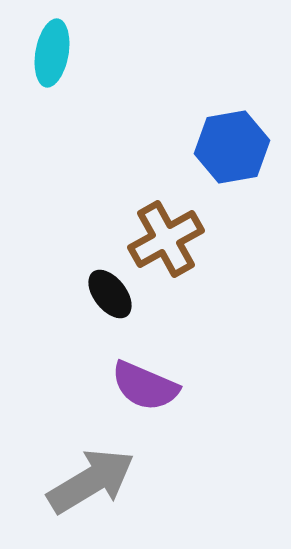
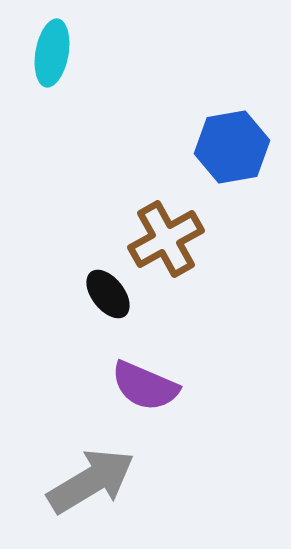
black ellipse: moved 2 px left
